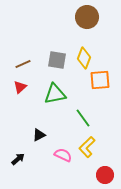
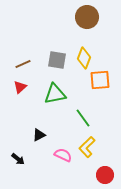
black arrow: rotated 80 degrees clockwise
